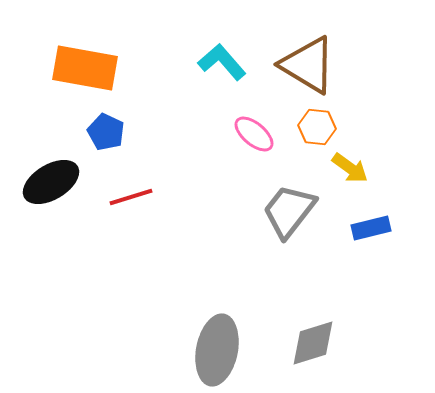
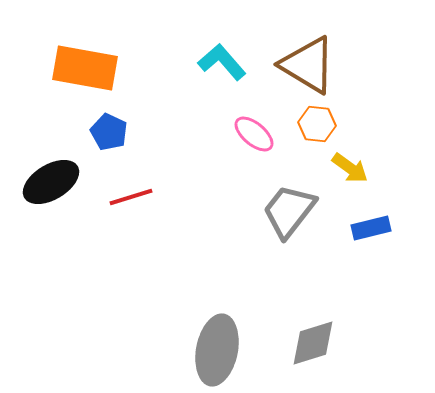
orange hexagon: moved 3 px up
blue pentagon: moved 3 px right
